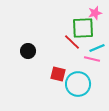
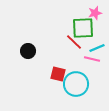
red line: moved 2 px right
cyan circle: moved 2 px left
